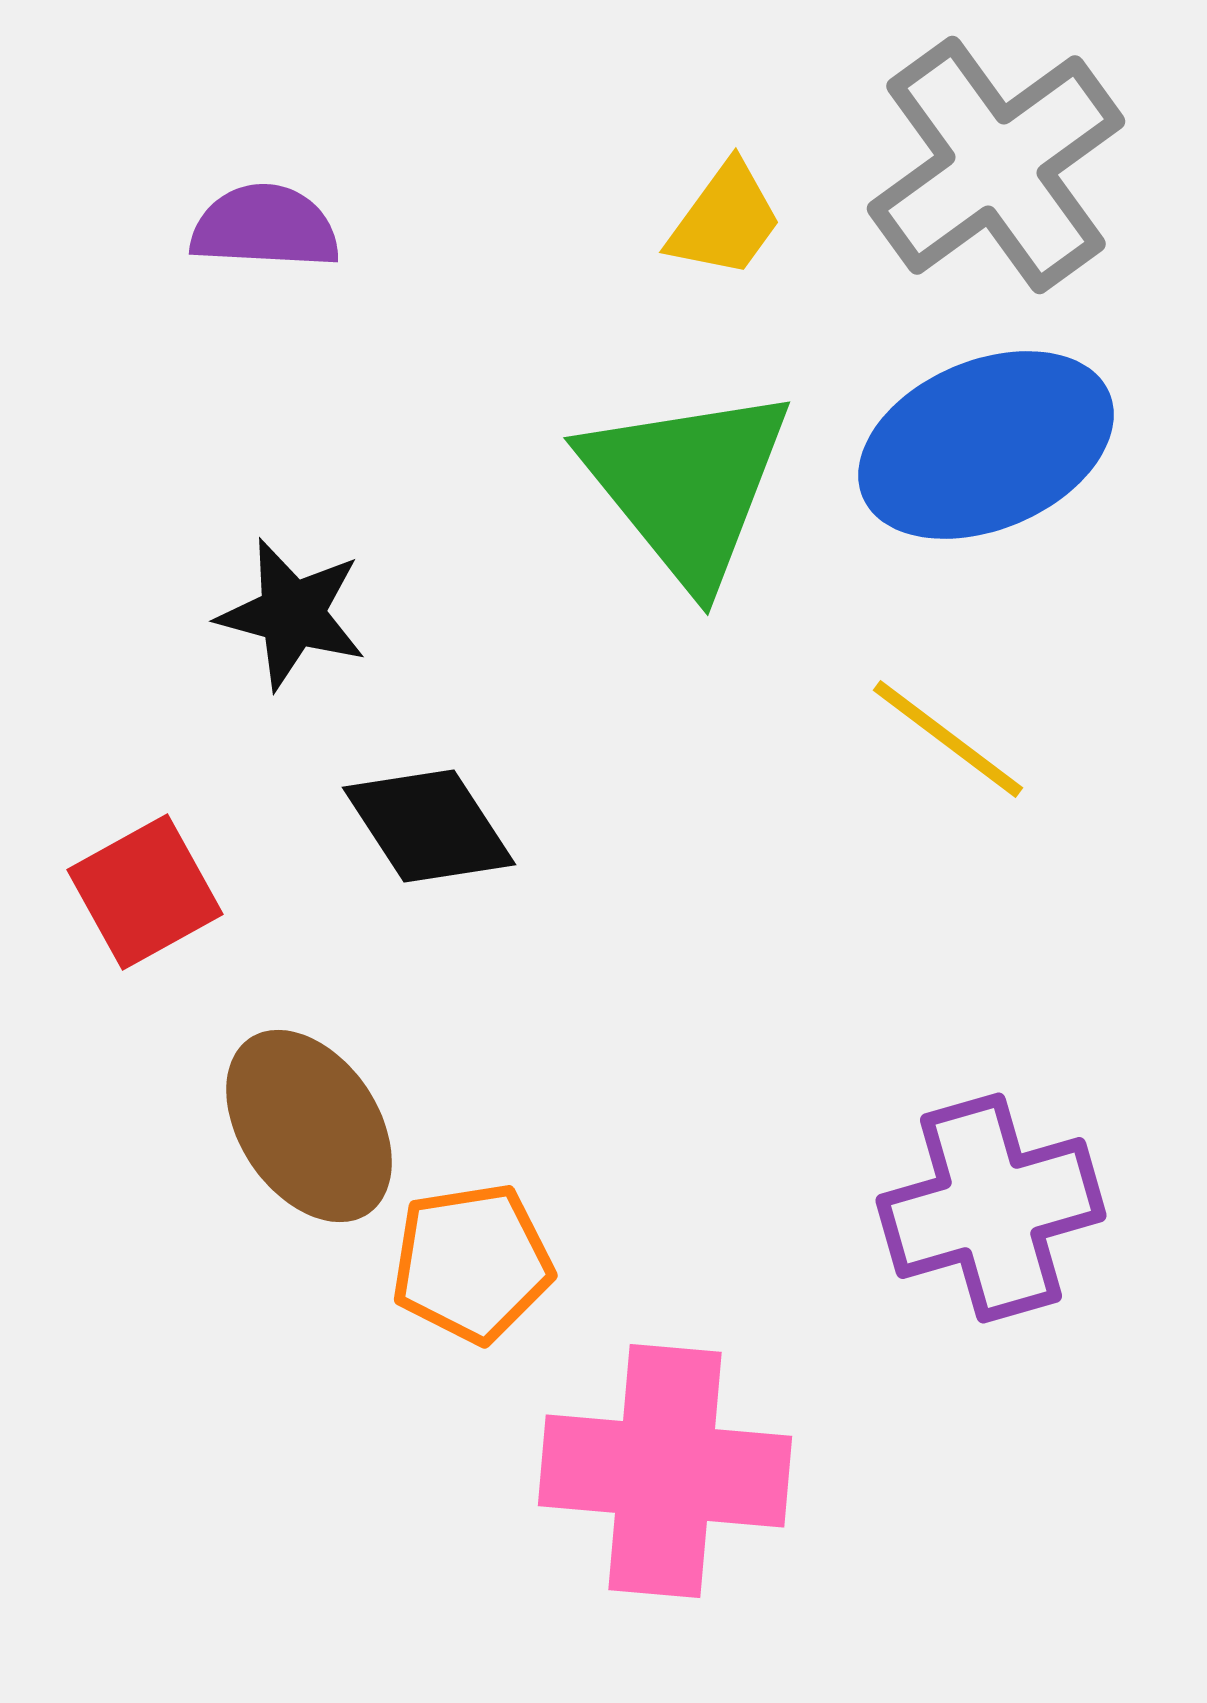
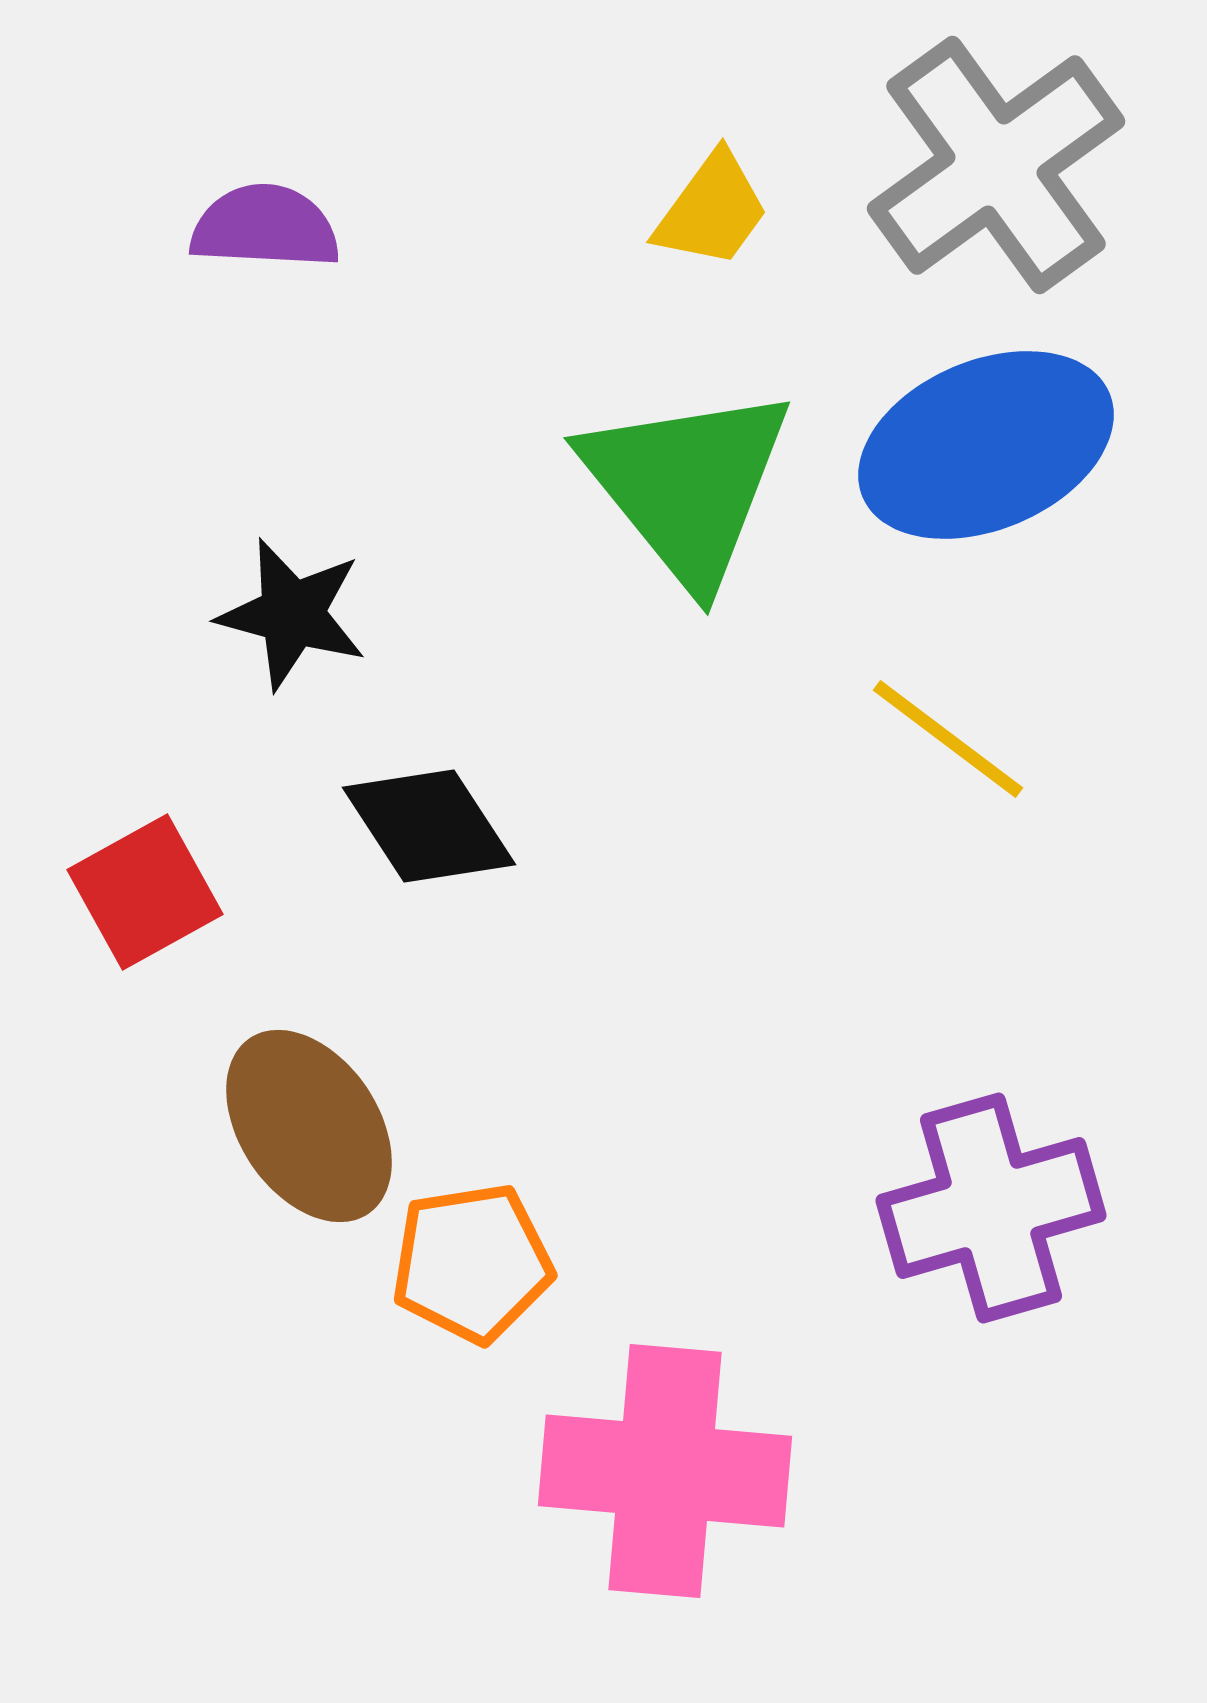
yellow trapezoid: moved 13 px left, 10 px up
